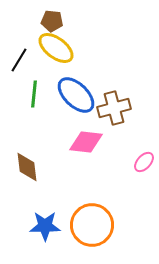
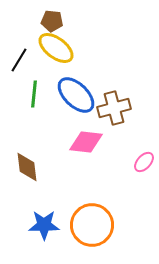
blue star: moved 1 px left, 1 px up
